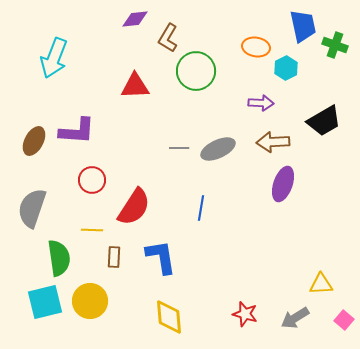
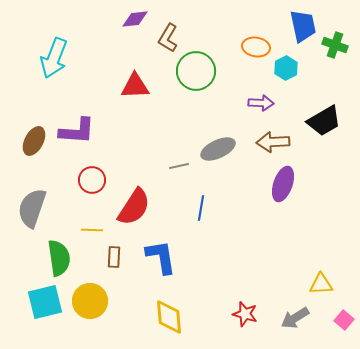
gray line: moved 18 px down; rotated 12 degrees counterclockwise
